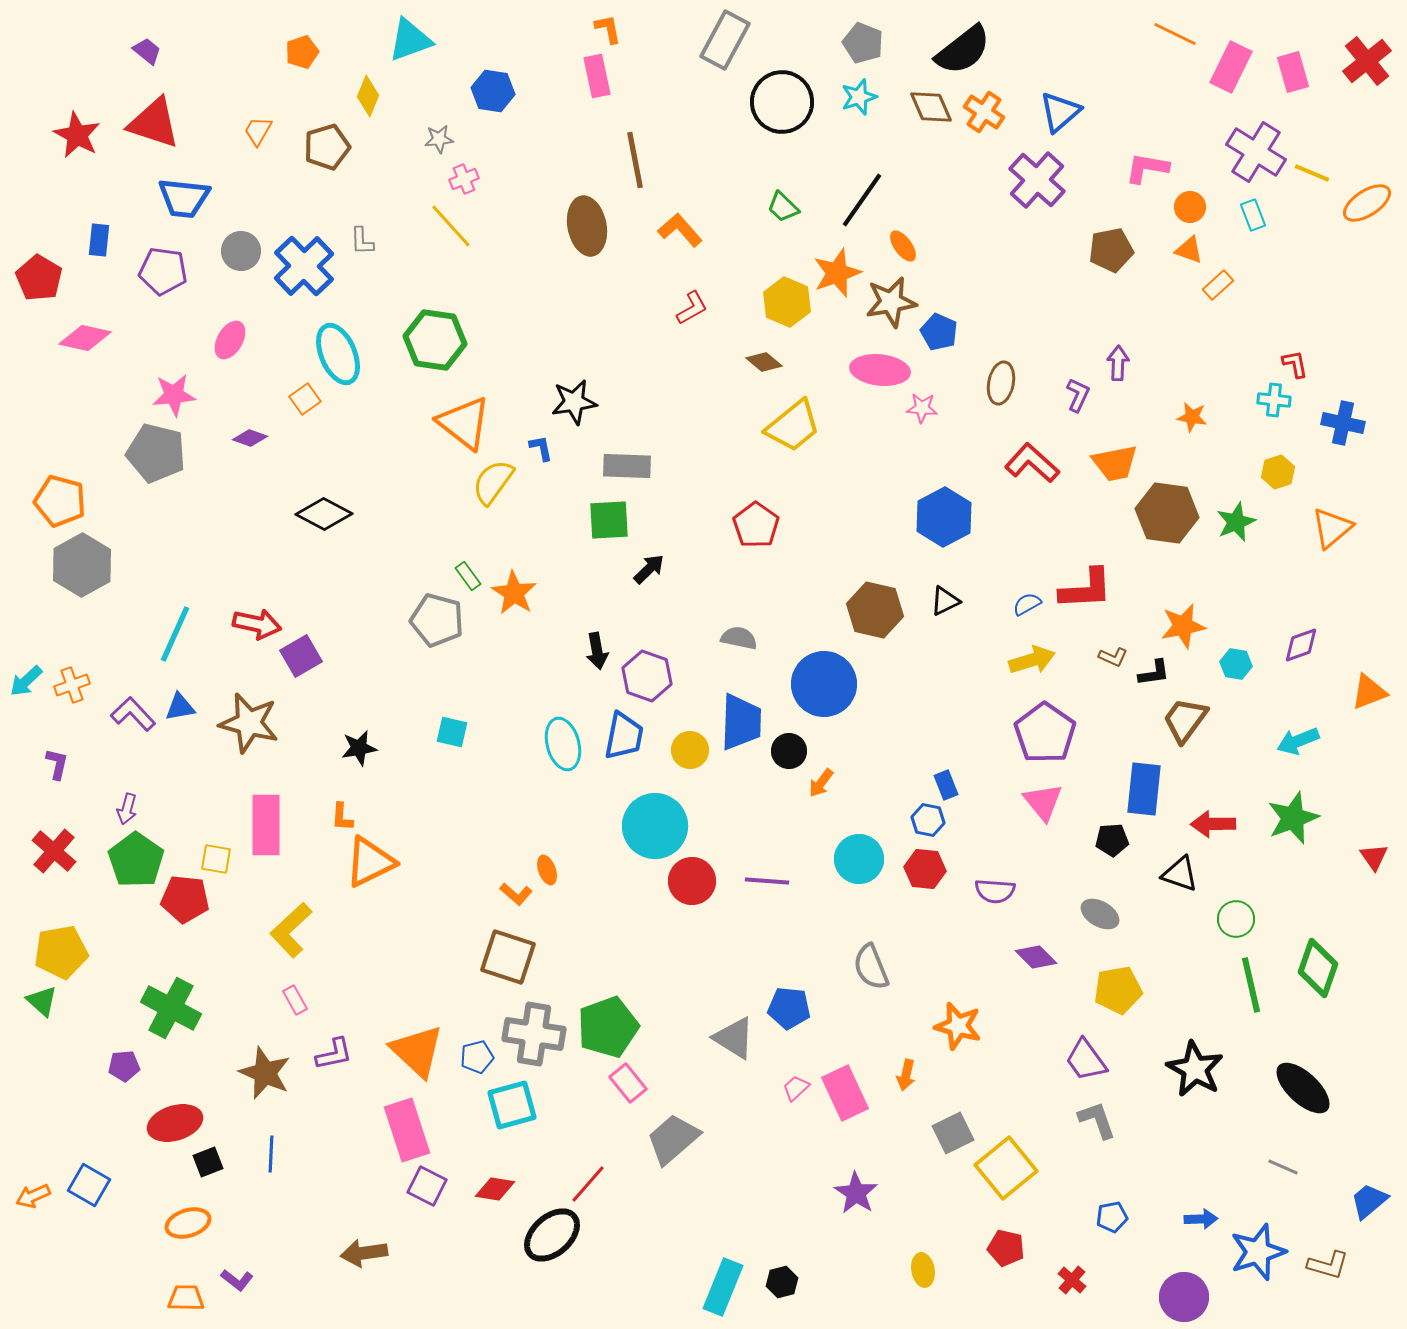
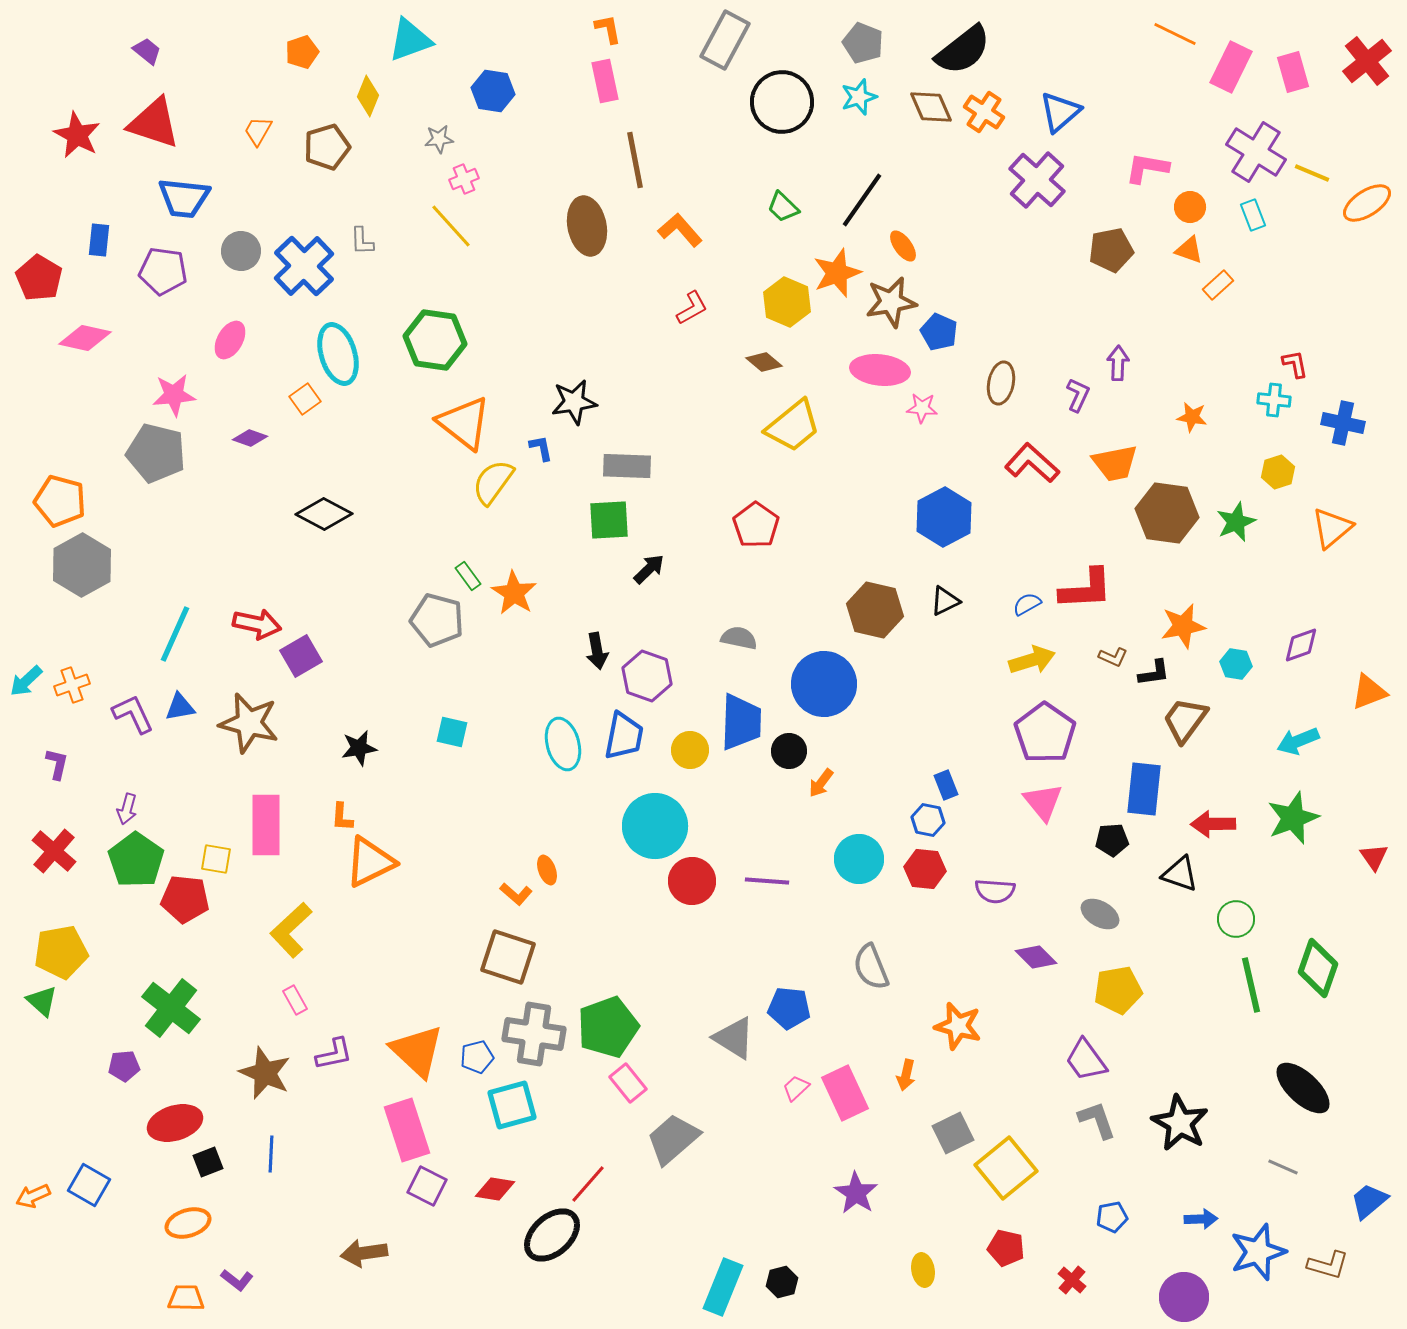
pink rectangle at (597, 76): moved 8 px right, 5 px down
cyan ellipse at (338, 354): rotated 6 degrees clockwise
purple L-shape at (133, 714): rotated 18 degrees clockwise
green cross at (171, 1008): rotated 10 degrees clockwise
black star at (1195, 1069): moved 15 px left, 54 px down
